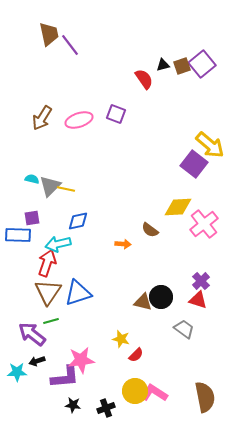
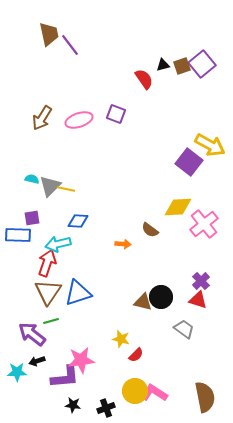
yellow arrow at (210, 145): rotated 12 degrees counterclockwise
purple square at (194, 164): moved 5 px left, 2 px up
blue diamond at (78, 221): rotated 15 degrees clockwise
